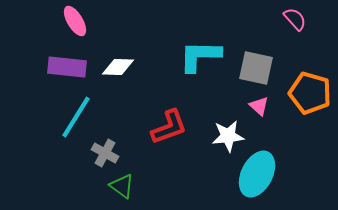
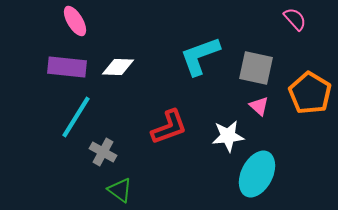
cyan L-shape: rotated 21 degrees counterclockwise
orange pentagon: rotated 15 degrees clockwise
gray cross: moved 2 px left, 1 px up
green triangle: moved 2 px left, 4 px down
